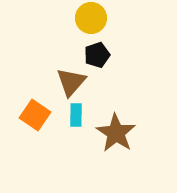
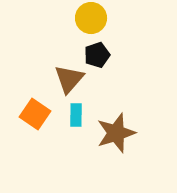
brown triangle: moved 2 px left, 3 px up
orange square: moved 1 px up
brown star: rotated 21 degrees clockwise
